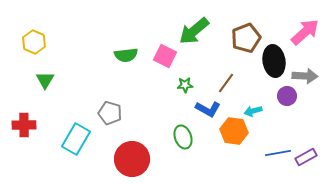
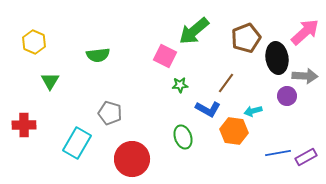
green semicircle: moved 28 px left
black ellipse: moved 3 px right, 3 px up
green triangle: moved 5 px right, 1 px down
green star: moved 5 px left
cyan rectangle: moved 1 px right, 4 px down
